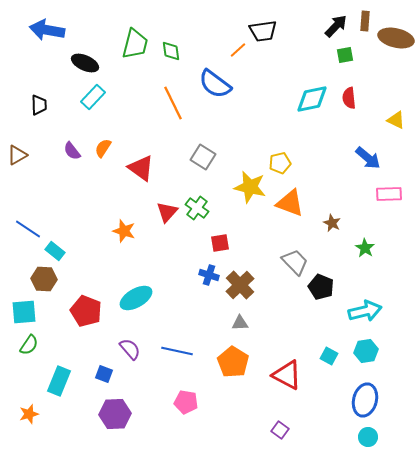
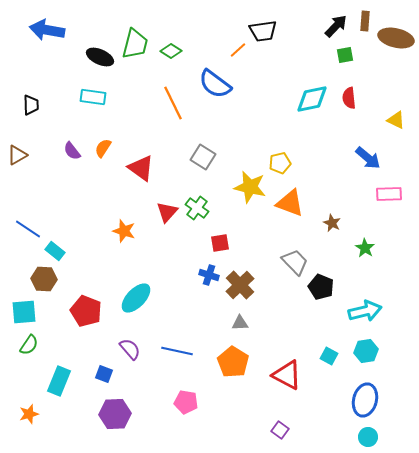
green diamond at (171, 51): rotated 50 degrees counterclockwise
black ellipse at (85, 63): moved 15 px right, 6 px up
cyan rectangle at (93, 97): rotated 55 degrees clockwise
black trapezoid at (39, 105): moved 8 px left
cyan ellipse at (136, 298): rotated 16 degrees counterclockwise
